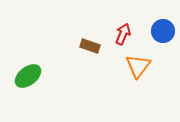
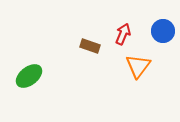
green ellipse: moved 1 px right
